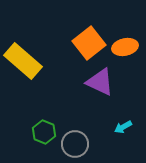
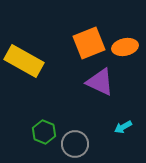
orange square: rotated 16 degrees clockwise
yellow rectangle: moved 1 px right; rotated 12 degrees counterclockwise
